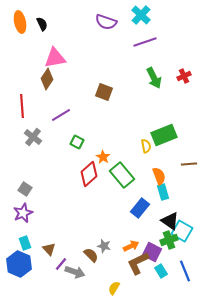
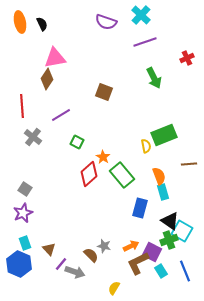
red cross at (184, 76): moved 3 px right, 18 px up
blue rectangle at (140, 208): rotated 24 degrees counterclockwise
